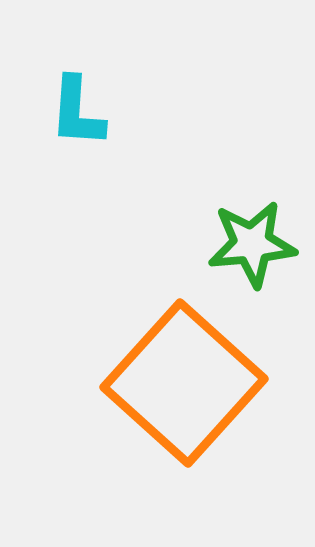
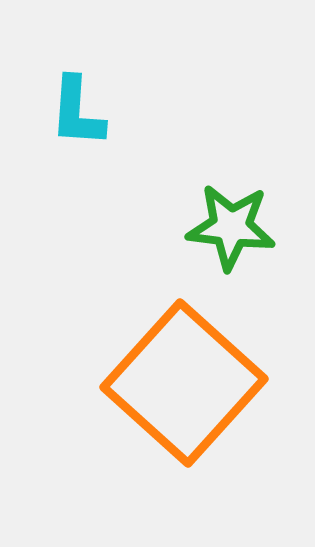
green star: moved 21 px left, 17 px up; rotated 12 degrees clockwise
